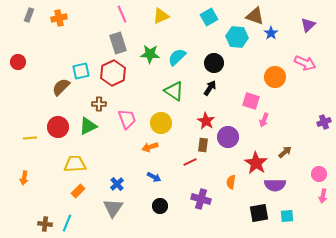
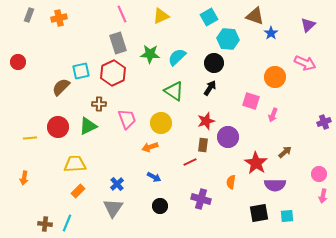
cyan hexagon at (237, 37): moved 9 px left, 2 px down
pink arrow at (264, 120): moved 9 px right, 5 px up
red star at (206, 121): rotated 24 degrees clockwise
